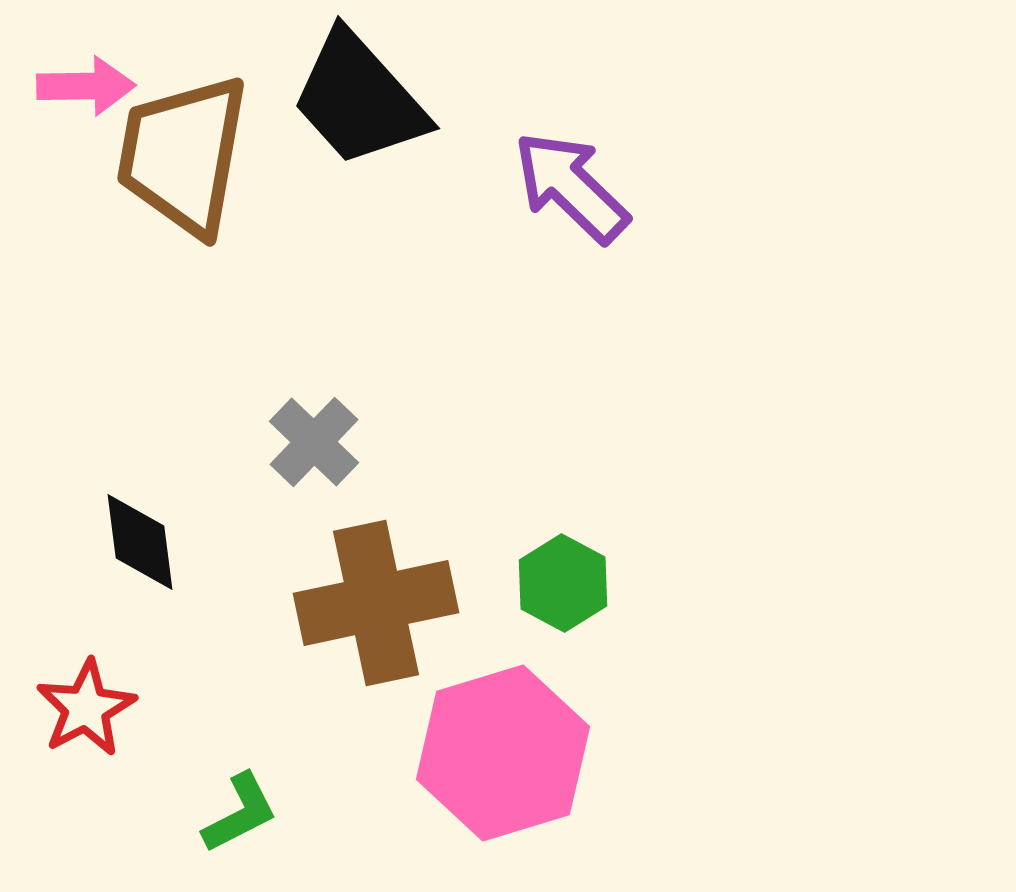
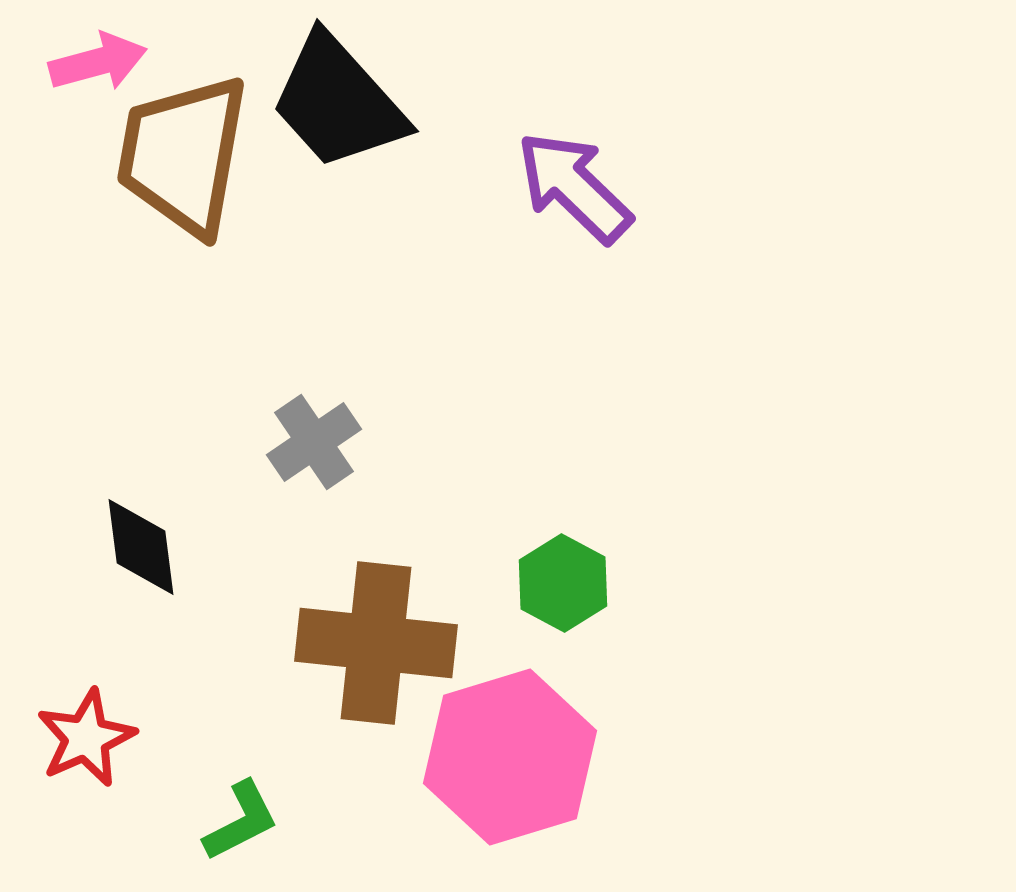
pink arrow: moved 12 px right, 24 px up; rotated 14 degrees counterclockwise
black trapezoid: moved 21 px left, 3 px down
purple arrow: moved 3 px right
gray cross: rotated 12 degrees clockwise
black diamond: moved 1 px right, 5 px down
brown cross: moved 40 px down; rotated 18 degrees clockwise
red star: moved 30 px down; rotated 4 degrees clockwise
pink hexagon: moved 7 px right, 4 px down
green L-shape: moved 1 px right, 8 px down
